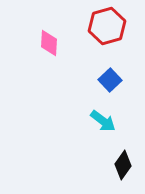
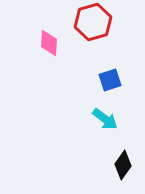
red hexagon: moved 14 px left, 4 px up
blue square: rotated 25 degrees clockwise
cyan arrow: moved 2 px right, 2 px up
